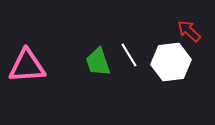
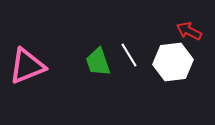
red arrow: rotated 15 degrees counterclockwise
white hexagon: moved 2 px right
pink triangle: rotated 18 degrees counterclockwise
